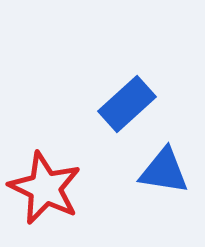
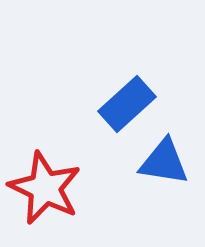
blue triangle: moved 9 px up
